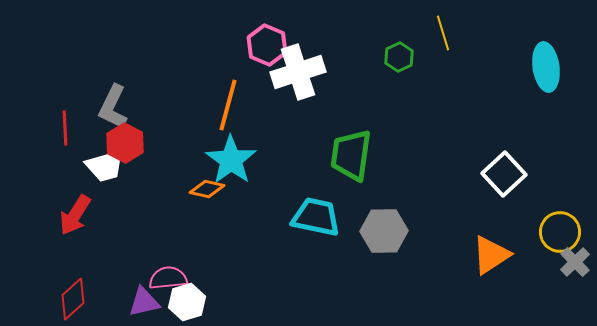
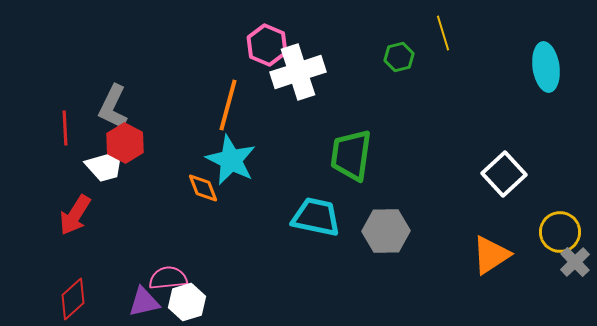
green hexagon: rotated 12 degrees clockwise
cyan star: rotated 9 degrees counterclockwise
orange diamond: moved 4 px left, 1 px up; rotated 56 degrees clockwise
gray hexagon: moved 2 px right
